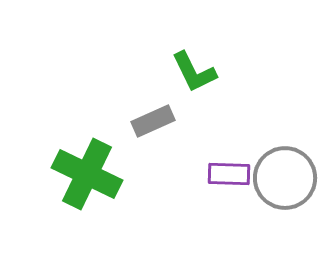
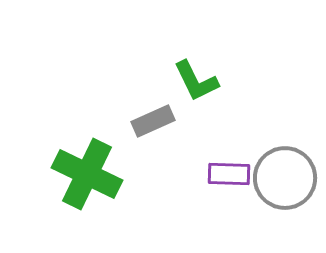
green L-shape: moved 2 px right, 9 px down
